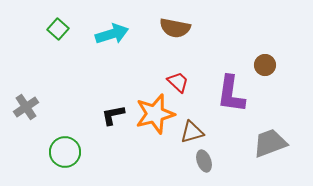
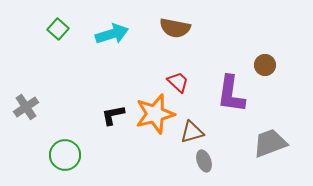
green circle: moved 3 px down
